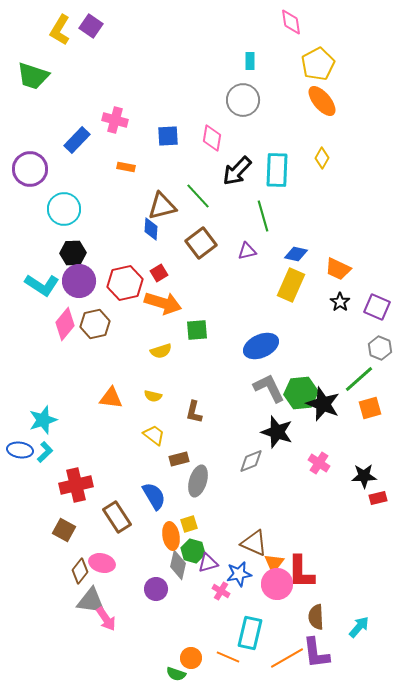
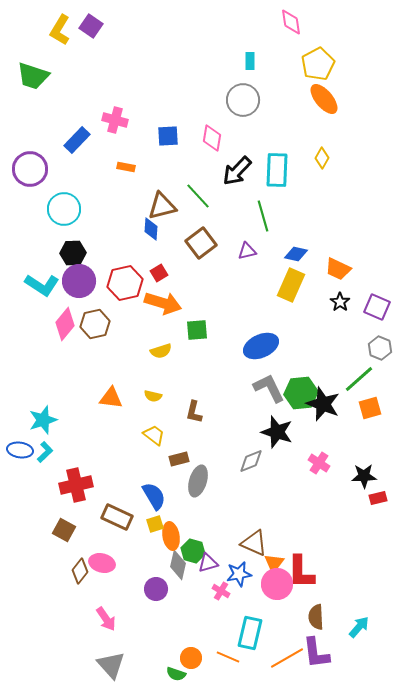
orange ellipse at (322, 101): moved 2 px right, 2 px up
brown rectangle at (117, 517): rotated 32 degrees counterclockwise
yellow square at (189, 524): moved 34 px left
gray triangle at (91, 601): moved 20 px right, 64 px down; rotated 40 degrees clockwise
